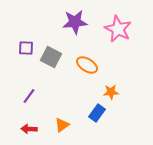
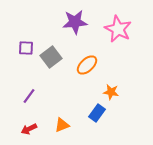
gray square: rotated 25 degrees clockwise
orange ellipse: rotated 75 degrees counterclockwise
orange star: rotated 14 degrees clockwise
orange triangle: rotated 14 degrees clockwise
red arrow: rotated 28 degrees counterclockwise
